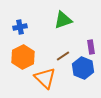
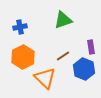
blue hexagon: moved 1 px right, 1 px down
